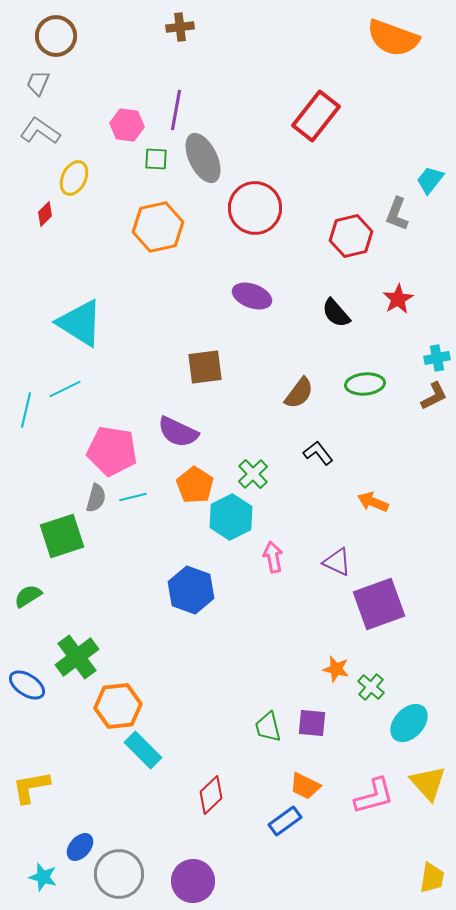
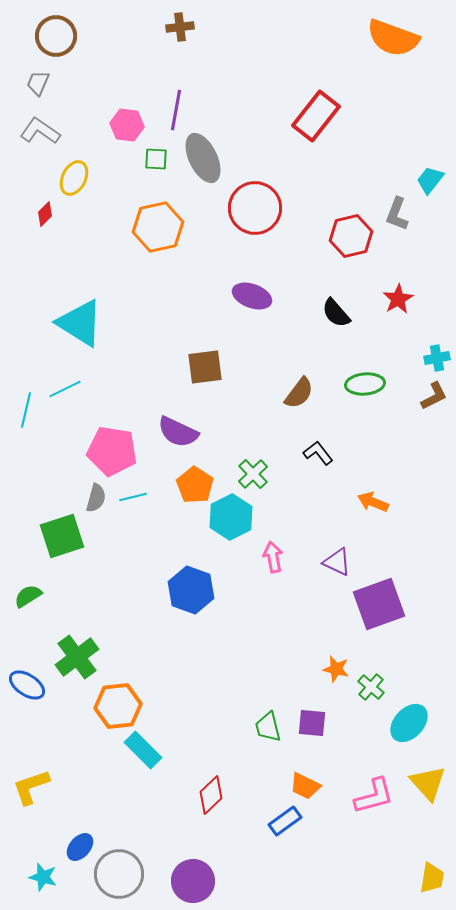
yellow L-shape at (31, 787): rotated 9 degrees counterclockwise
